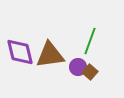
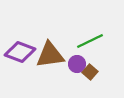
green line: rotated 44 degrees clockwise
purple diamond: rotated 56 degrees counterclockwise
purple circle: moved 1 px left, 3 px up
